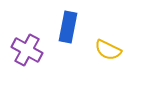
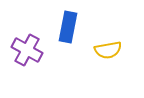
yellow semicircle: rotated 36 degrees counterclockwise
